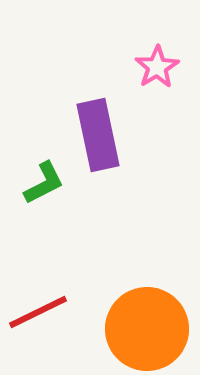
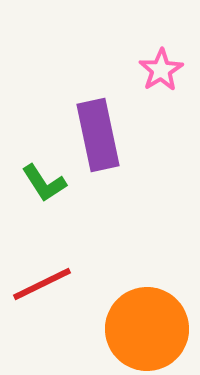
pink star: moved 4 px right, 3 px down
green L-shape: rotated 84 degrees clockwise
red line: moved 4 px right, 28 px up
